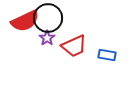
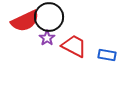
black circle: moved 1 px right, 1 px up
red trapezoid: rotated 128 degrees counterclockwise
